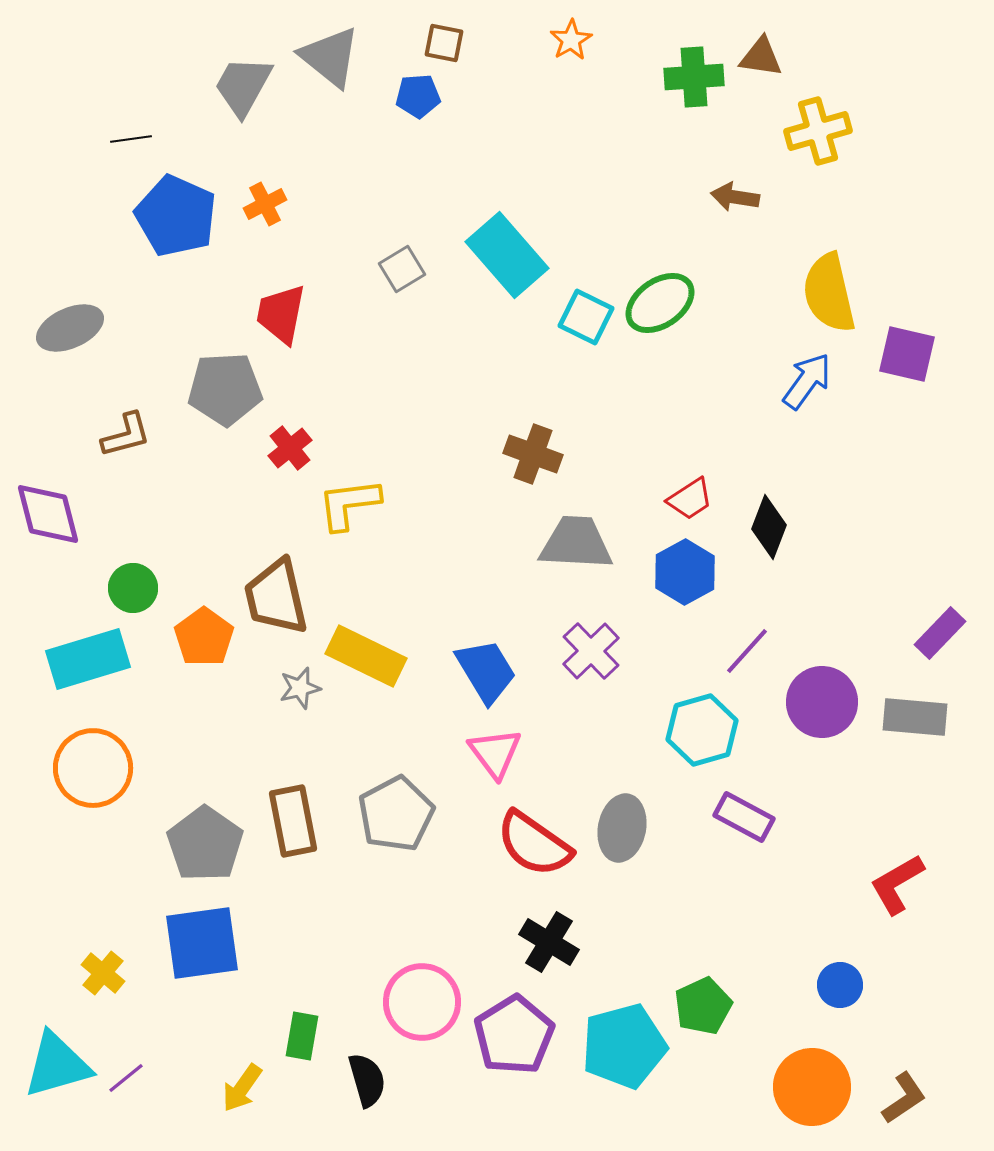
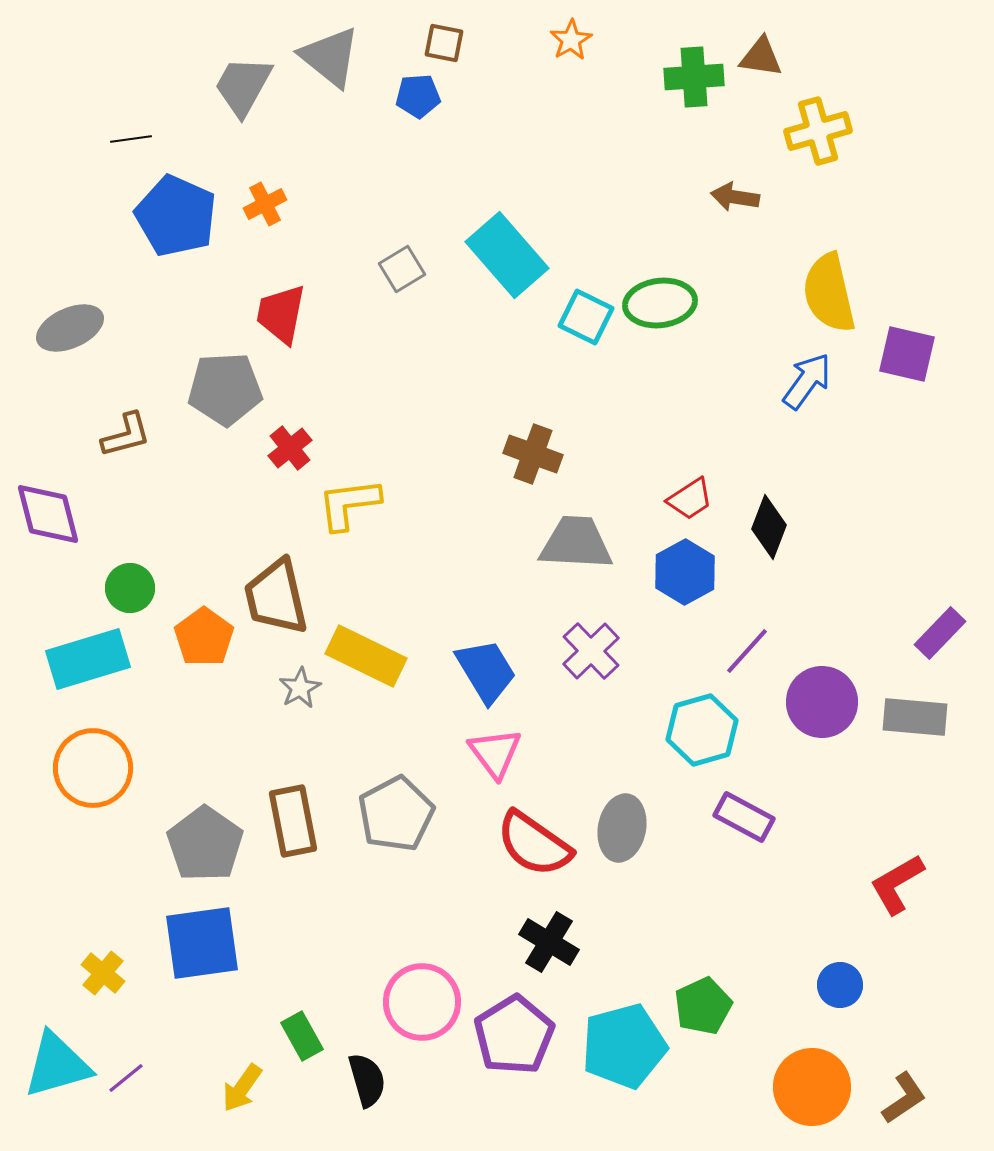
green ellipse at (660, 303): rotated 28 degrees clockwise
green circle at (133, 588): moved 3 px left
gray star at (300, 688): rotated 15 degrees counterclockwise
green rectangle at (302, 1036): rotated 39 degrees counterclockwise
